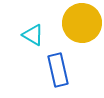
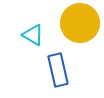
yellow circle: moved 2 px left
